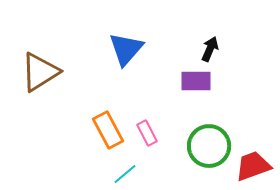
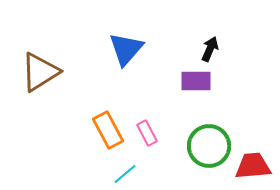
red trapezoid: rotated 15 degrees clockwise
